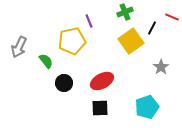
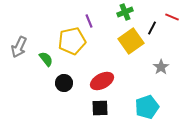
green semicircle: moved 2 px up
